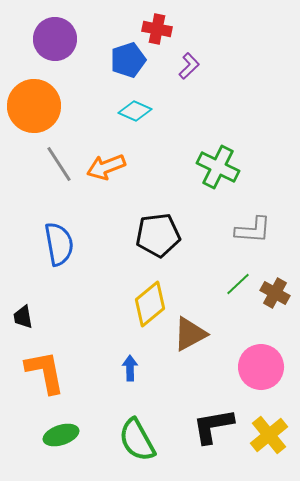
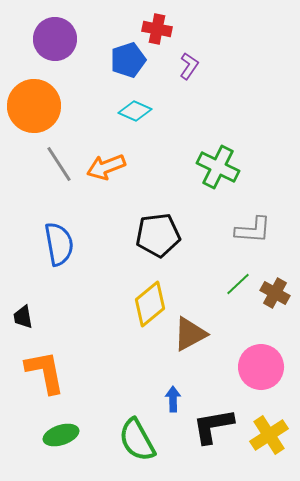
purple L-shape: rotated 12 degrees counterclockwise
blue arrow: moved 43 px right, 31 px down
yellow cross: rotated 6 degrees clockwise
